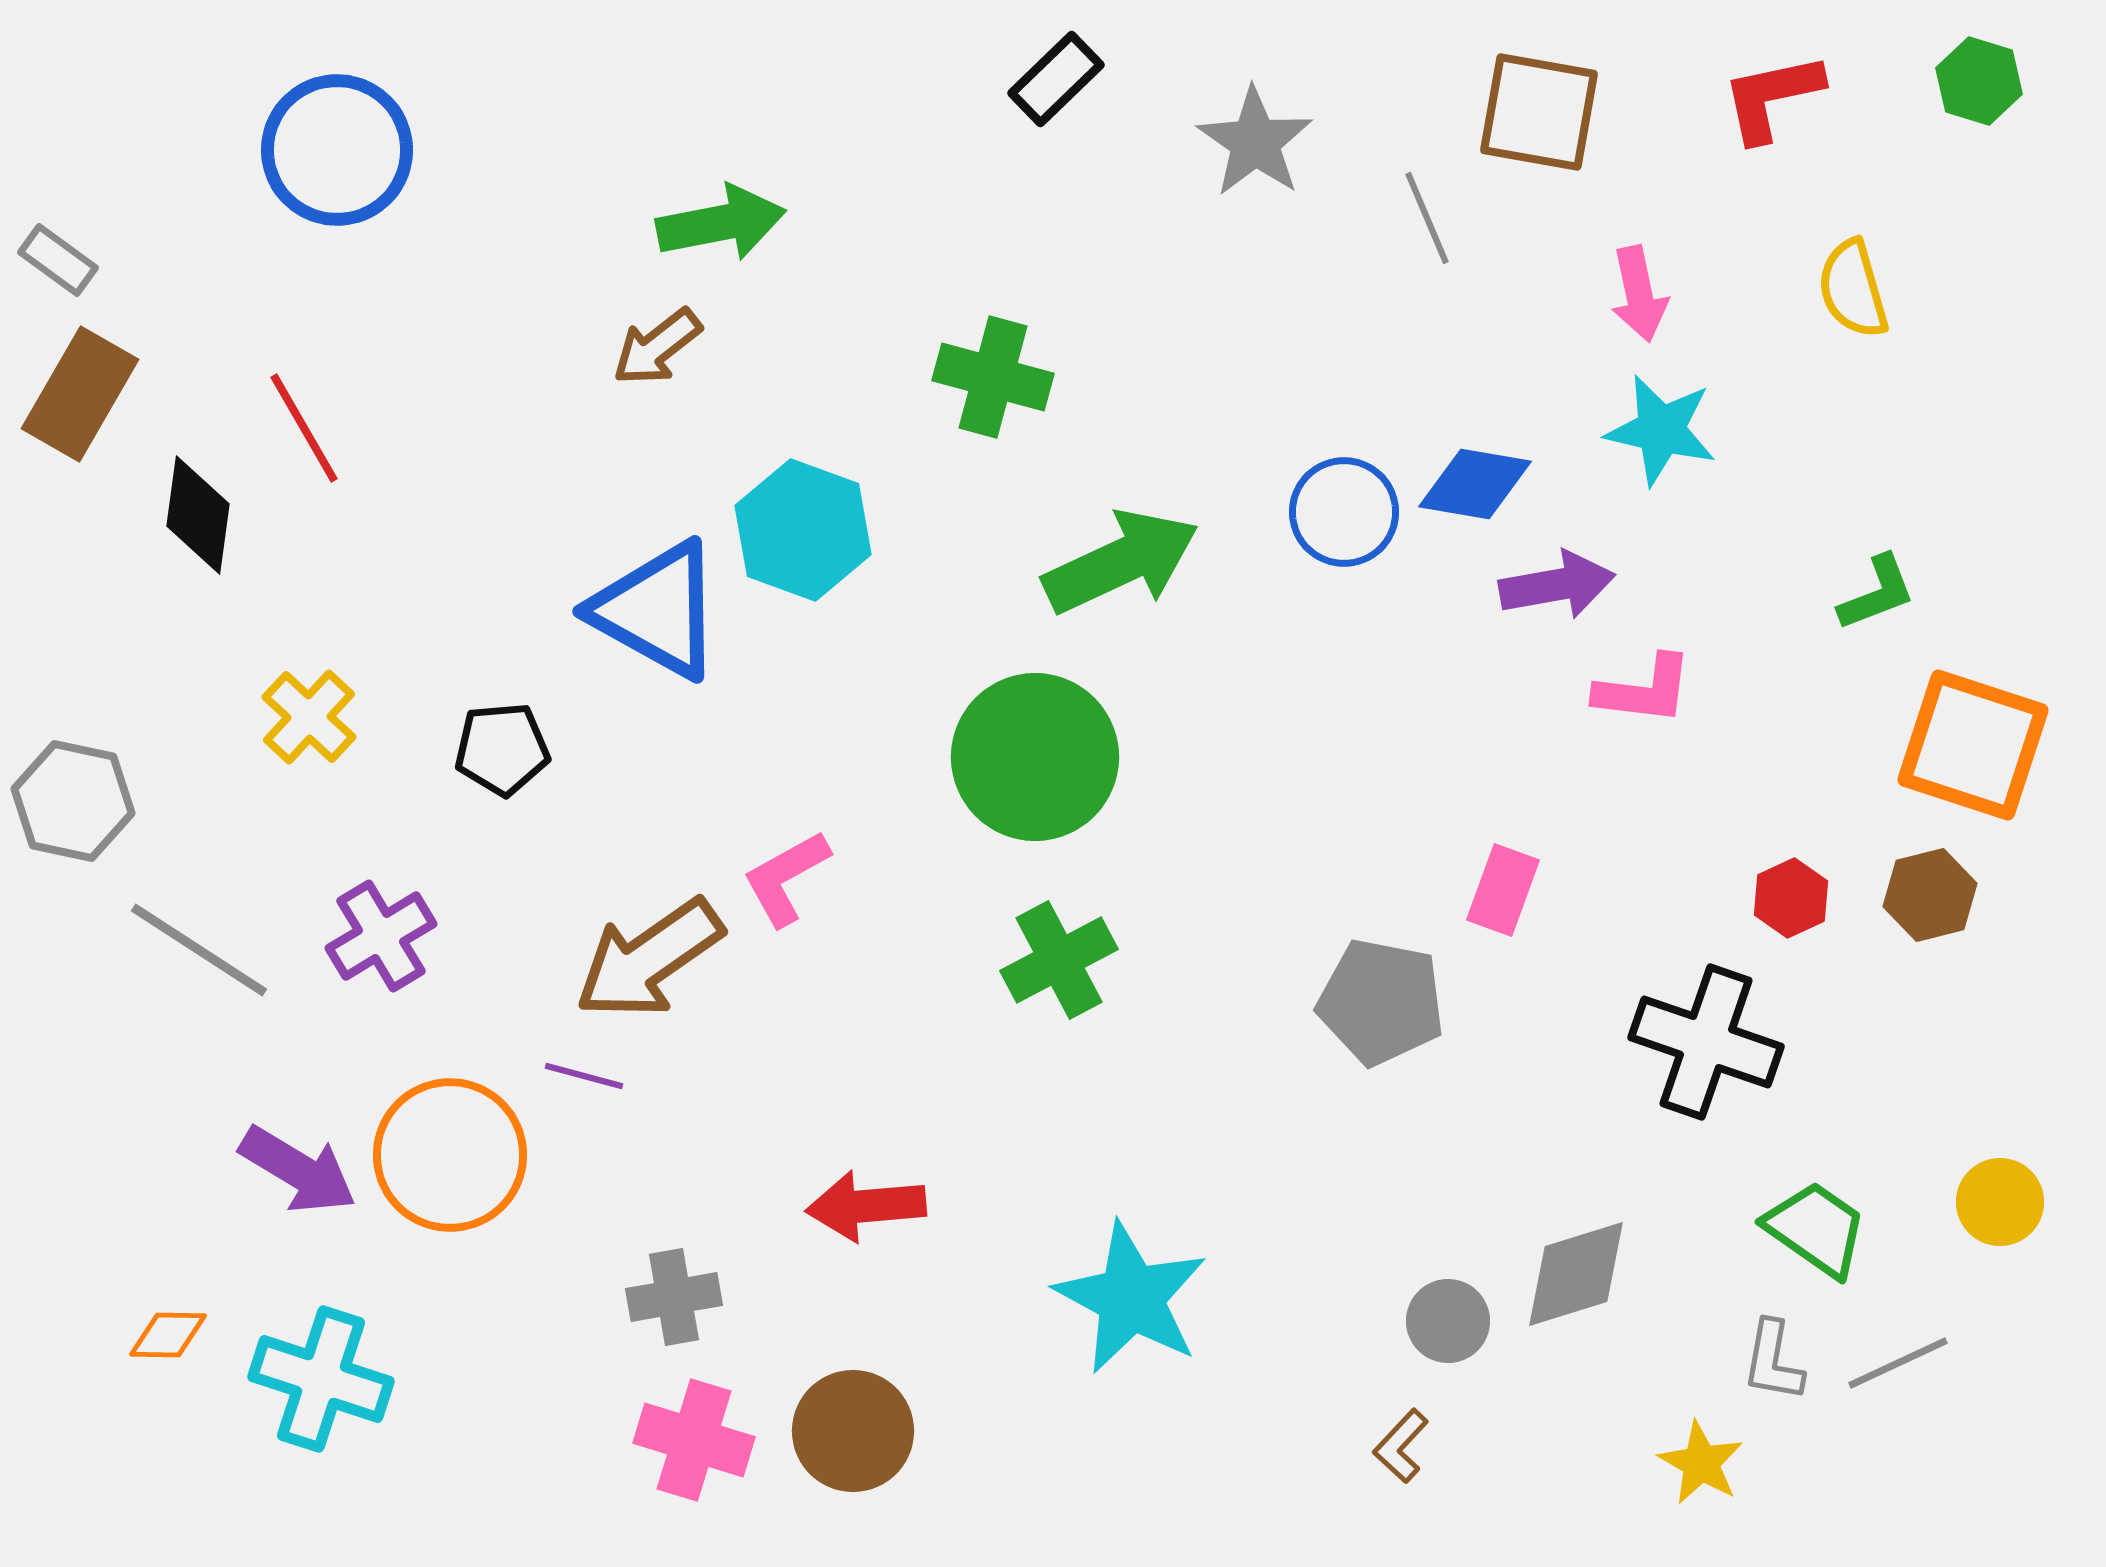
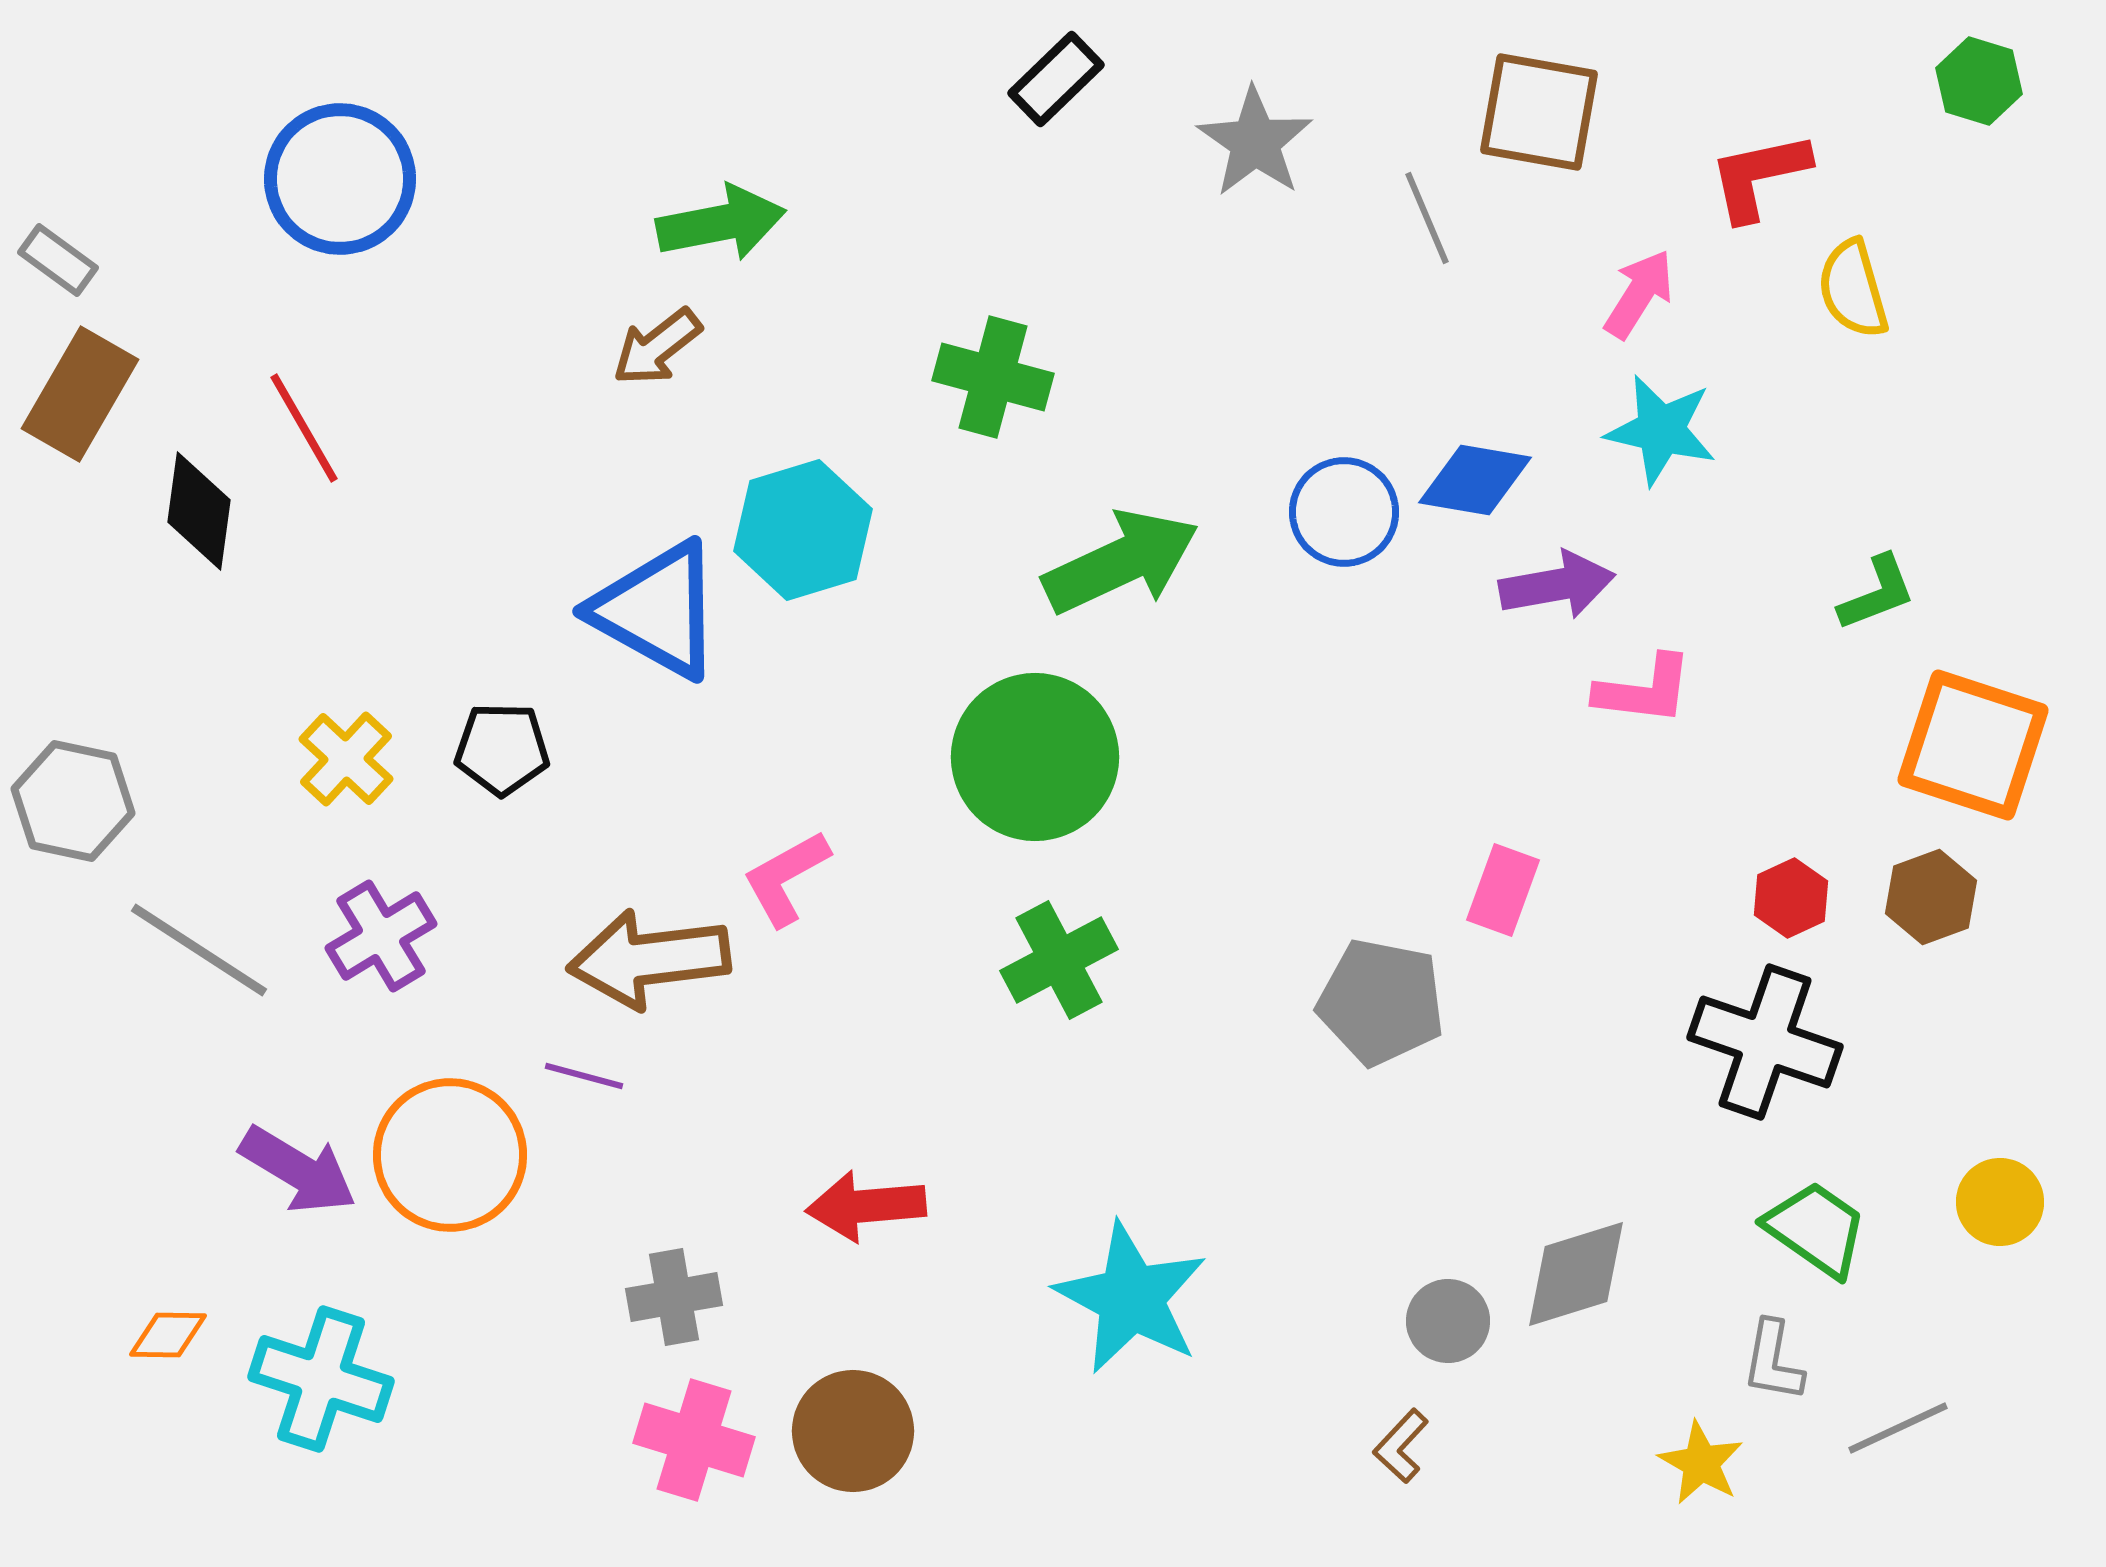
red L-shape at (1772, 97): moved 13 px left, 79 px down
blue circle at (337, 150): moved 3 px right, 29 px down
pink arrow at (1639, 294): rotated 136 degrees counterclockwise
blue diamond at (1475, 484): moved 4 px up
black diamond at (198, 515): moved 1 px right, 4 px up
cyan hexagon at (803, 530): rotated 23 degrees clockwise
yellow cross at (309, 717): moved 37 px right, 42 px down
black pentagon at (502, 749): rotated 6 degrees clockwise
brown hexagon at (1930, 895): moved 1 px right, 2 px down; rotated 6 degrees counterclockwise
brown arrow at (649, 959): rotated 28 degrees clockwise
black cross at (1706, 1042): moved 59 px right
gray line at (1898, 1363): moved 65 px down
